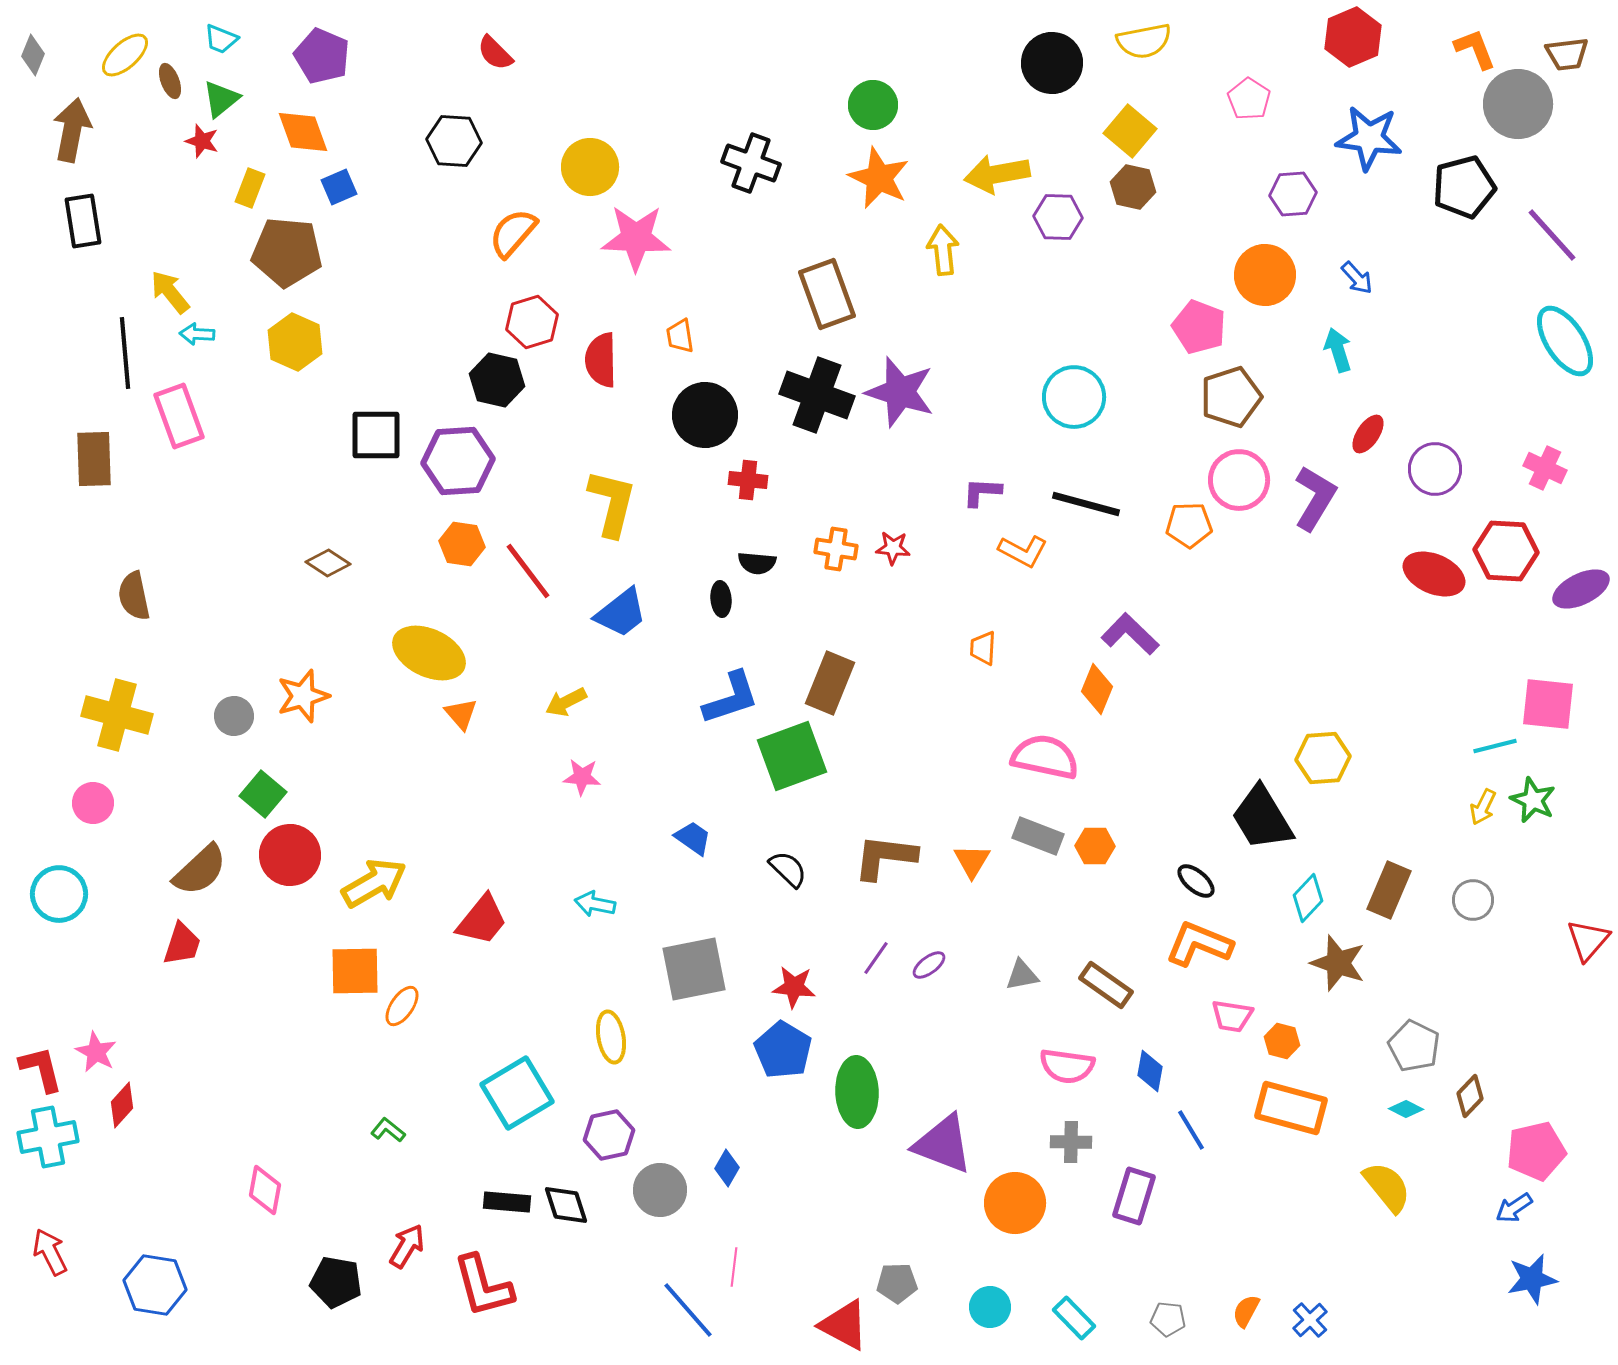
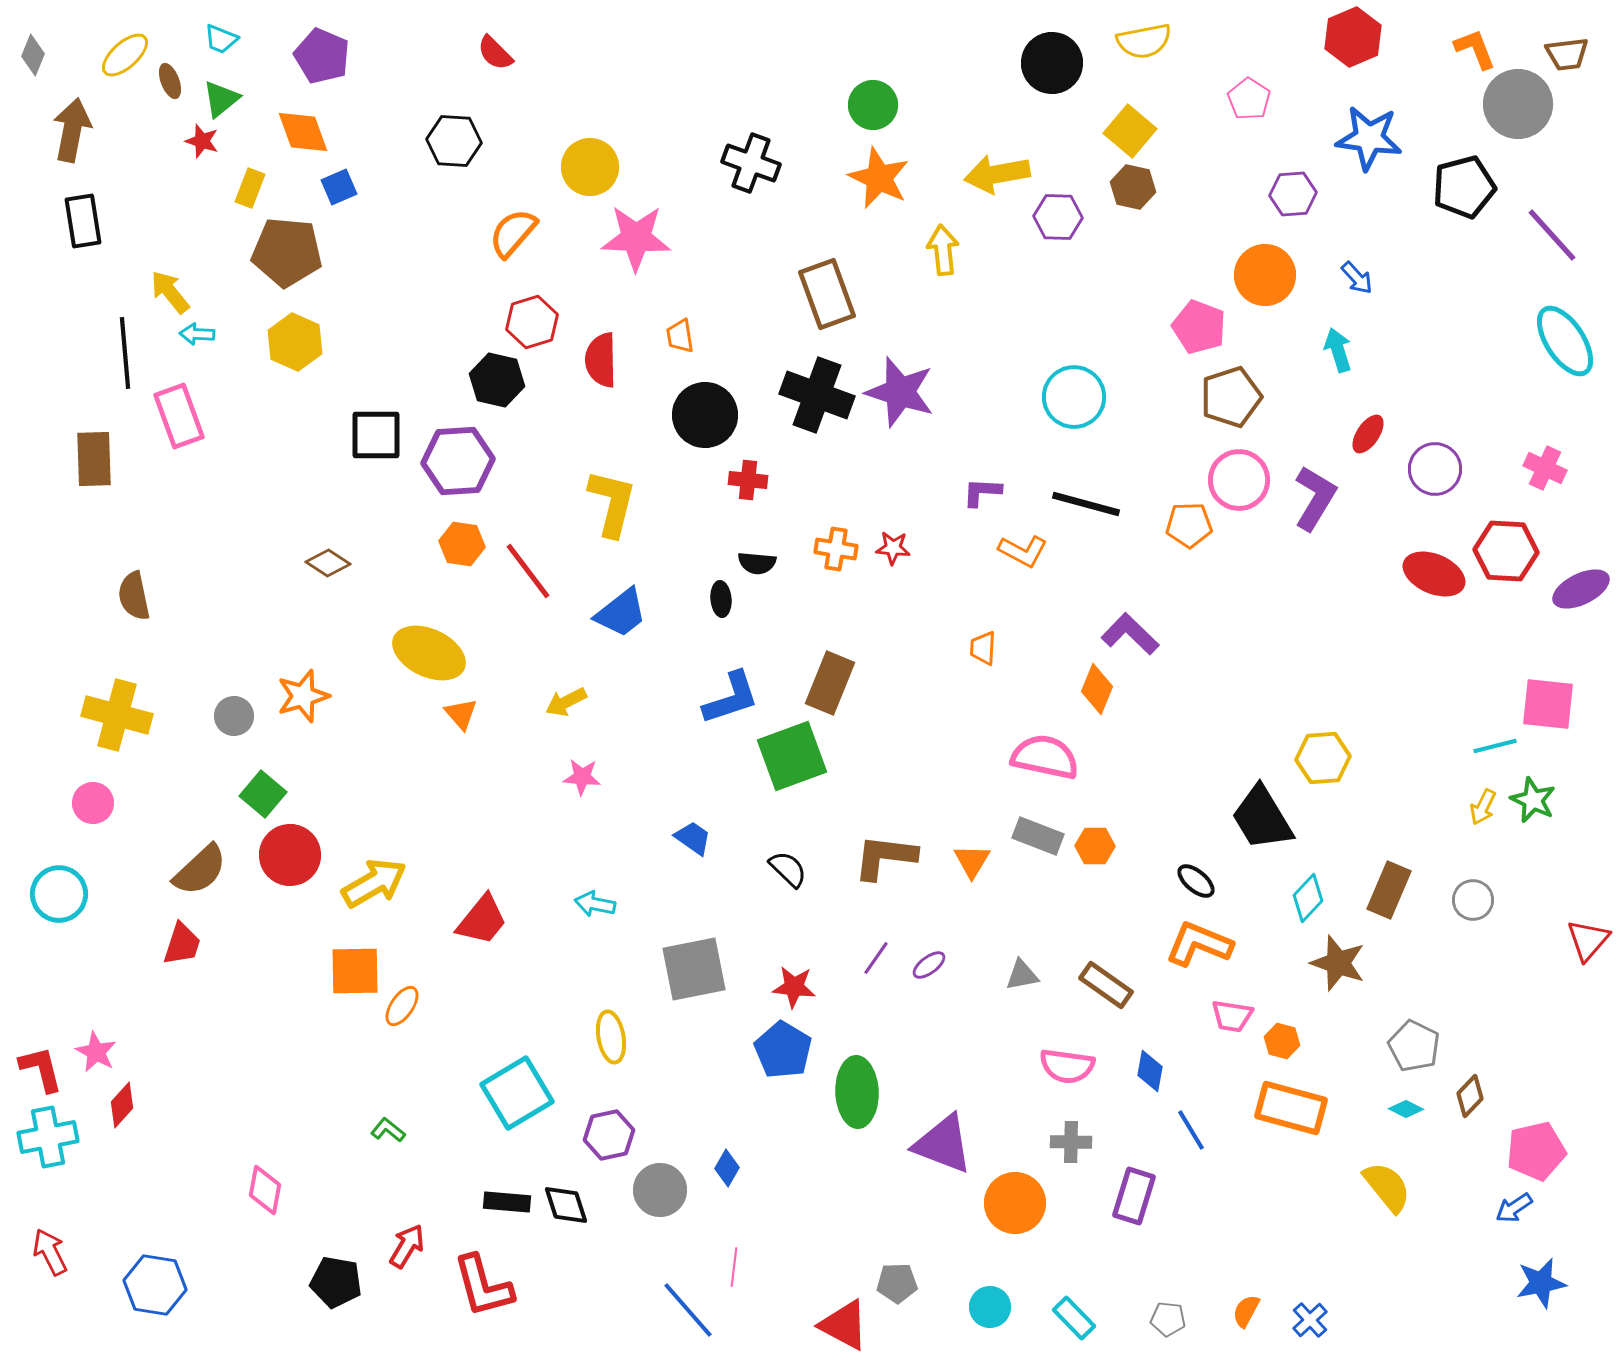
blue star at (1532, 1279): moved 9 px right, 4 px down
